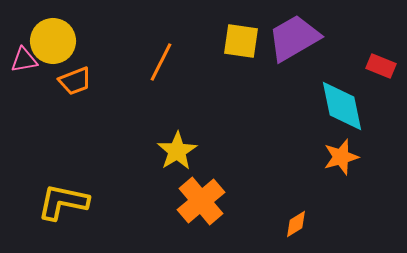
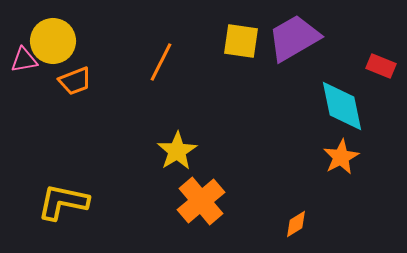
orange star: rotated 12 degrees counterclockwise
